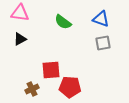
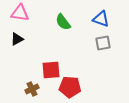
green semicircle: rotated 18 degrees clockwise
black triangle: moved 3 px left
